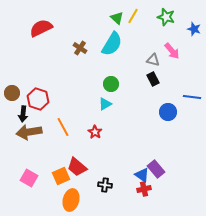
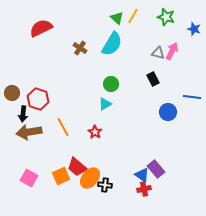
pink arrow: rotated 114 degrees counterclockwise
gray triangle: moved 5 px right, 7 px up
orange ellipse: moved 19 px right, 22 px up; rotated 25 degrees clockwise
